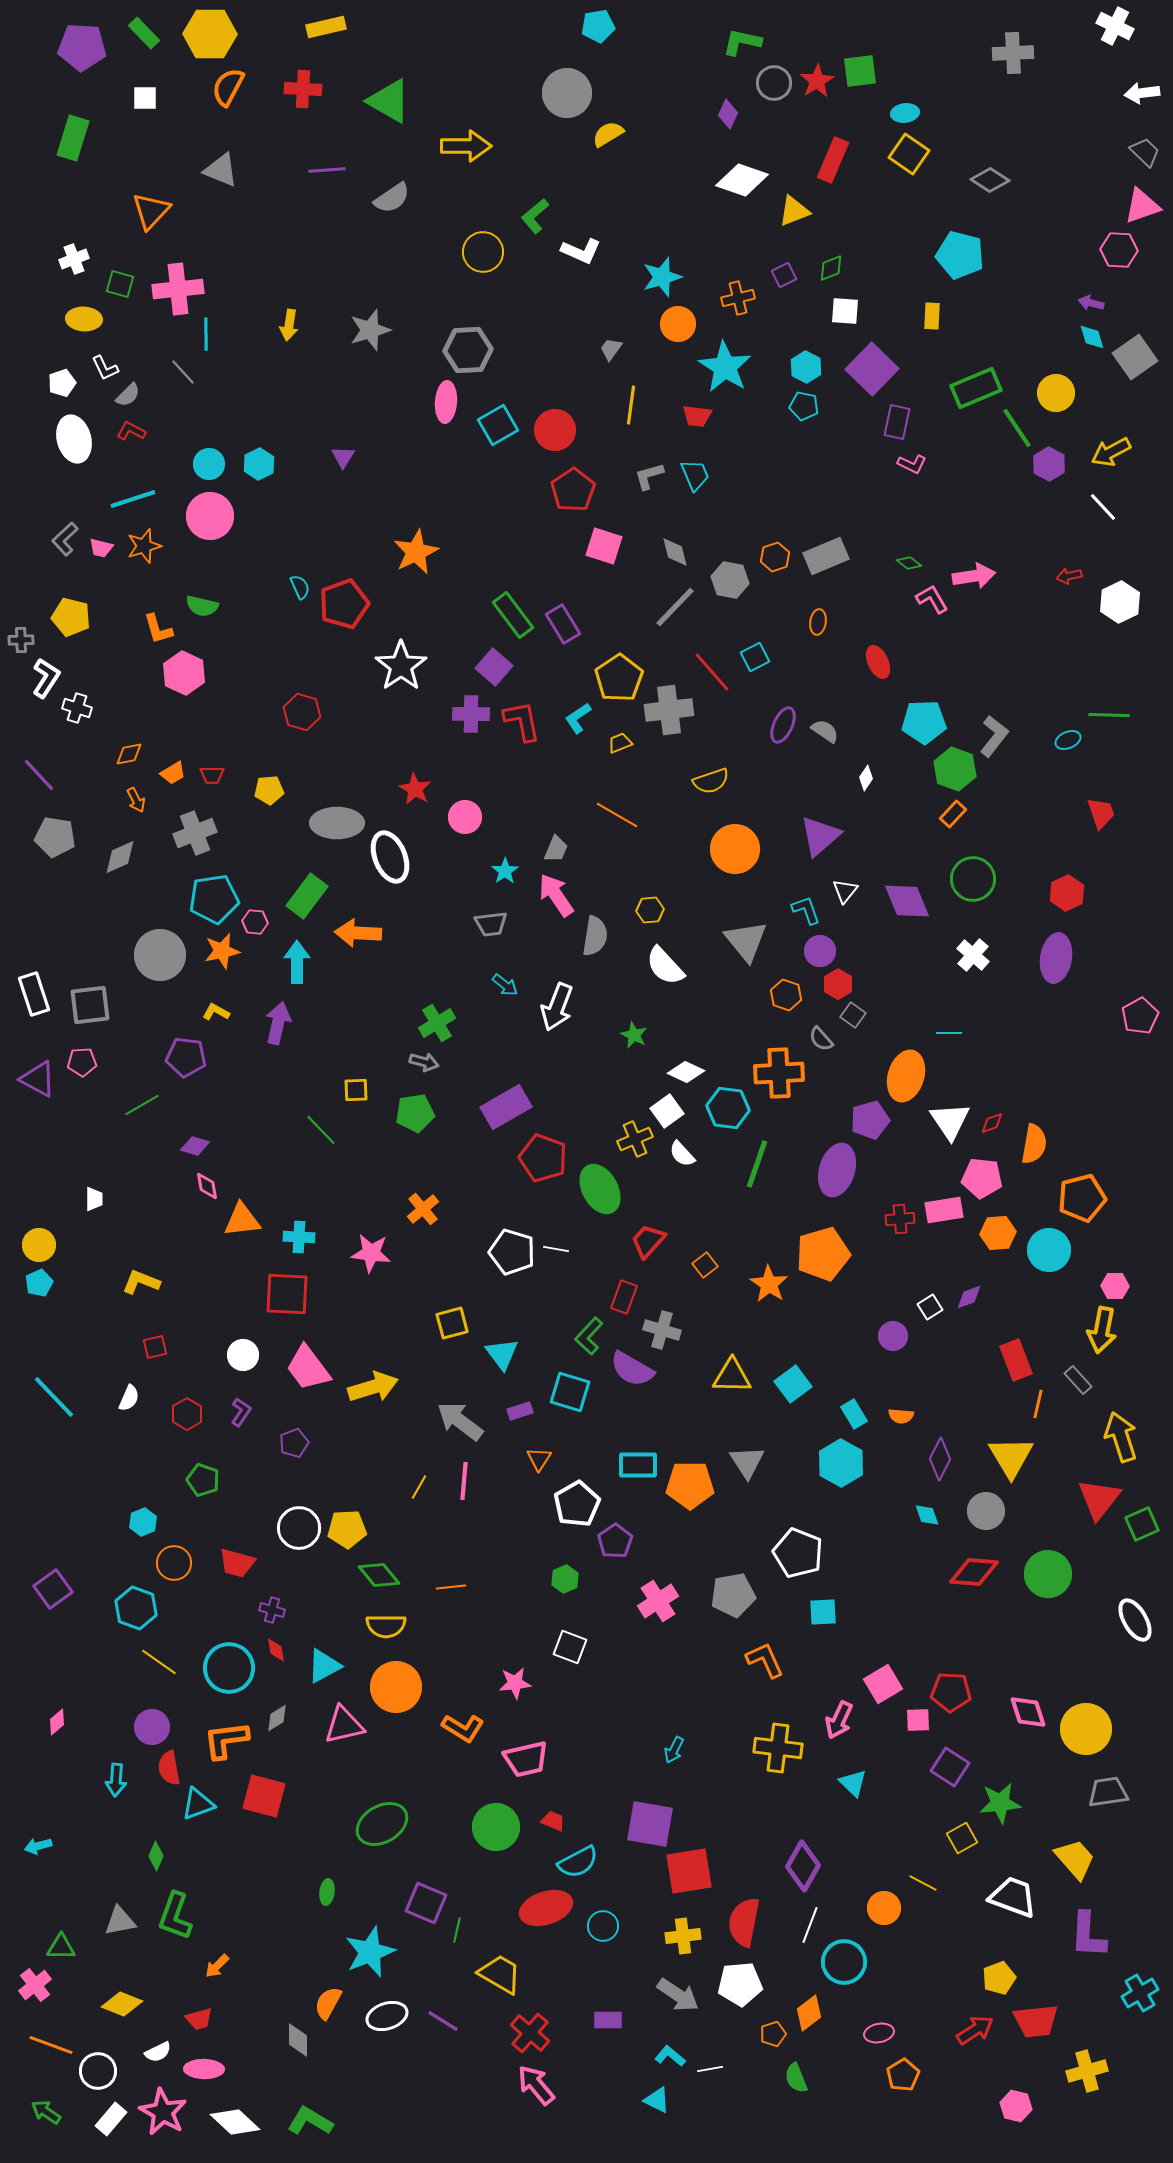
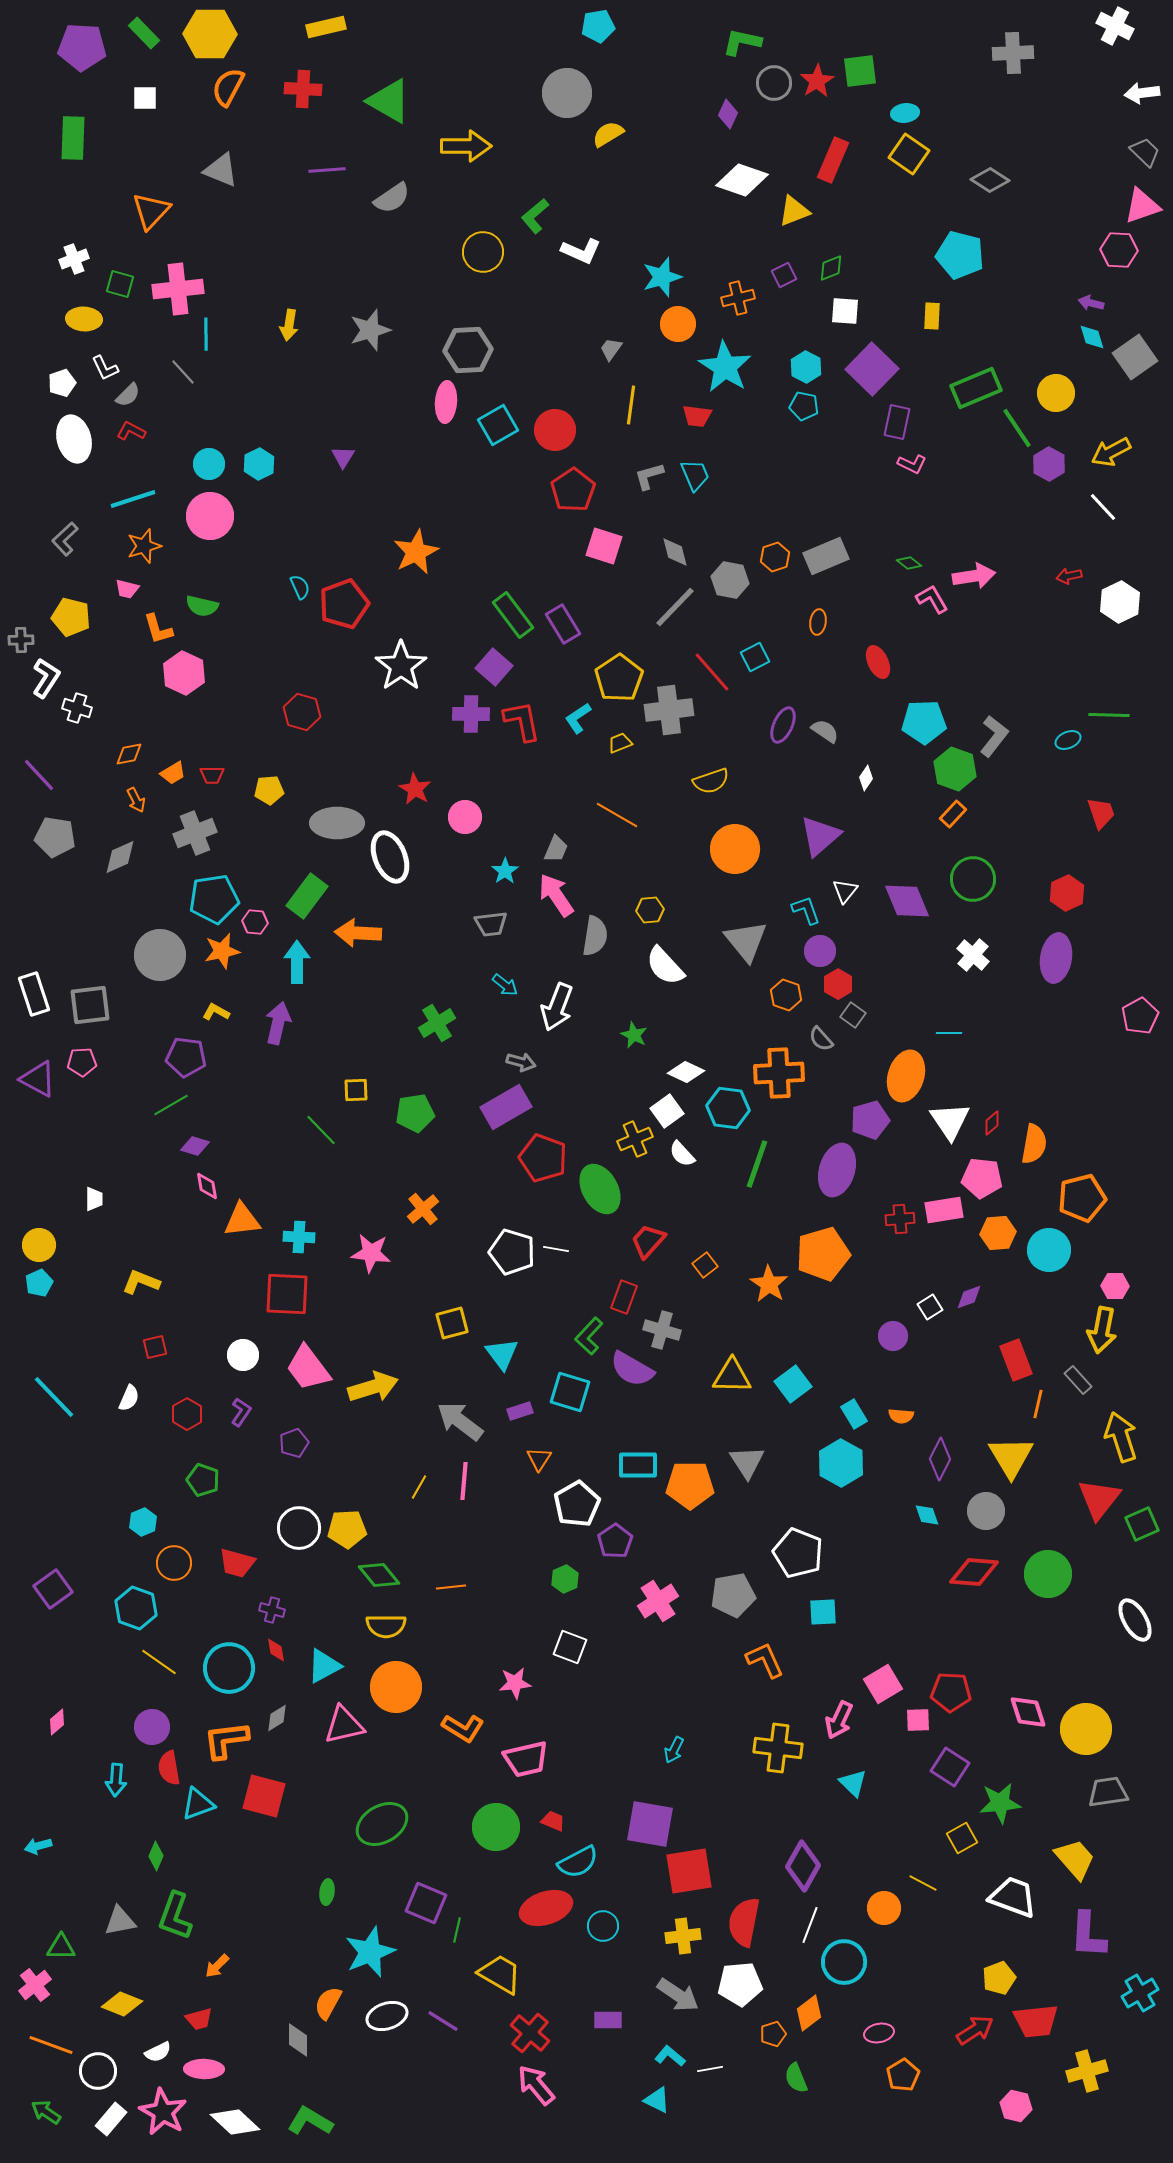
green rectangle at (73, 138): rotated 15 degrees counterclockwise
pink trapezoid at (101, 548): moved 26 px right, 41 px down
gray arrow at (424, 1062): moved 97 px right
green line at (142, 1105): moved 29 px right
red diamond at (992, 1123): rotated 20 degrees counterclockwise
